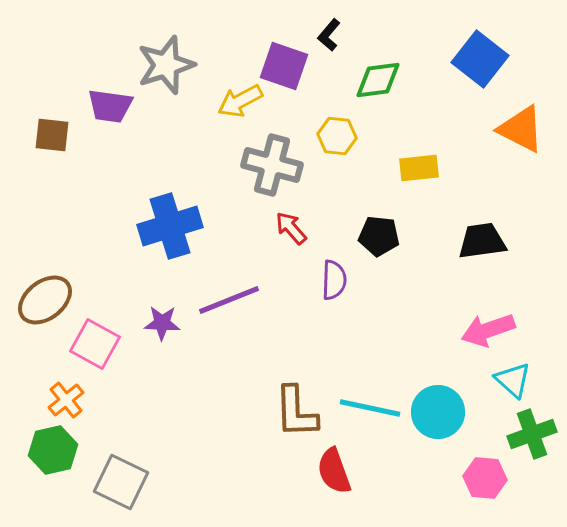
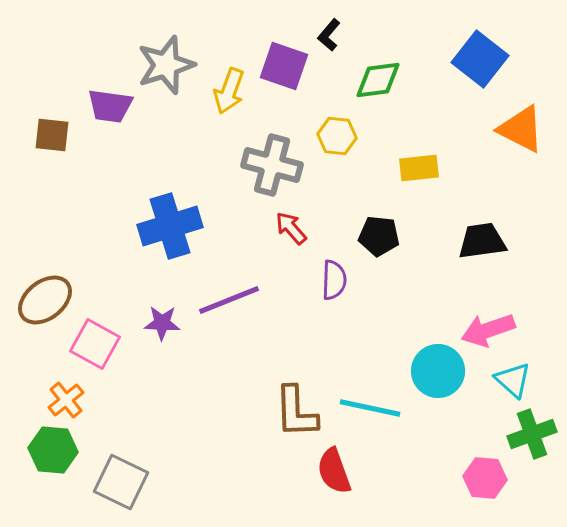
yellow arrow: moved 11 px left, 10 px up; rotated 42 degrees counterclockwise
cyan circle: moved 41 px up
green hexagon: rotated 18 degrees clockwise
